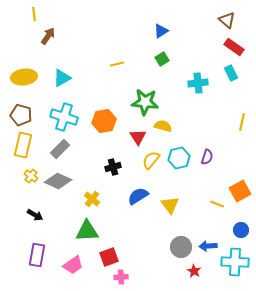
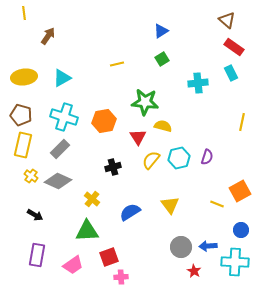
yellow line at (34, 14): moved 10 px left, 1 px up
blue semicircle at (138, 196): moved 8 px left, 16 px down
